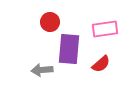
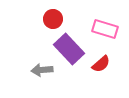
red circle: moved 3 px right, 3 px up
pink rectangle: rotated 25 degrees clockwise
purple rectangle: rotated 48 degrees counterclockwise
